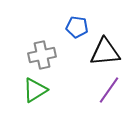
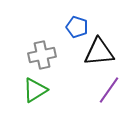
blue pentagon: rotated 10 degrees clockwise
black triangle: moved 6 px left
